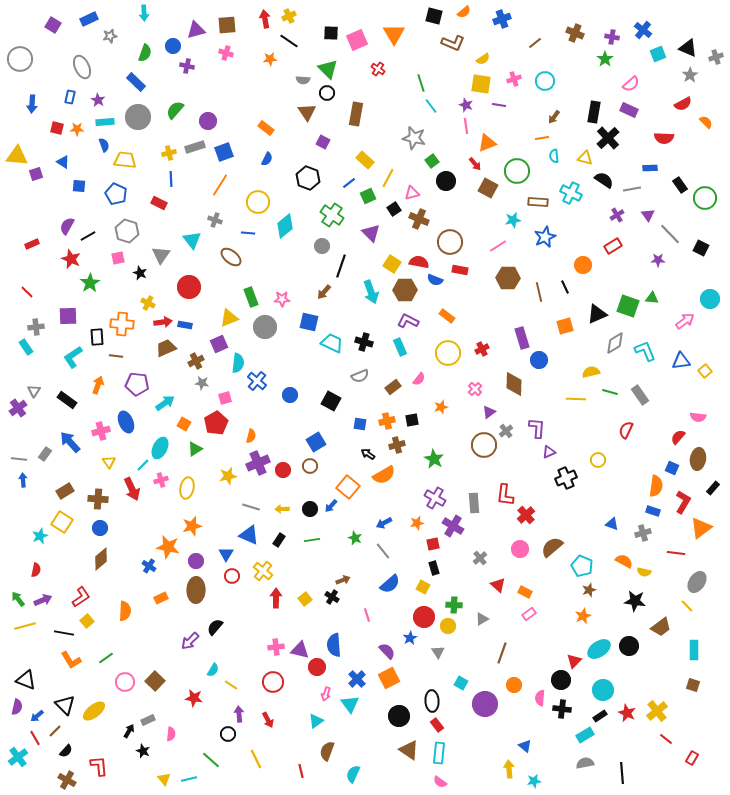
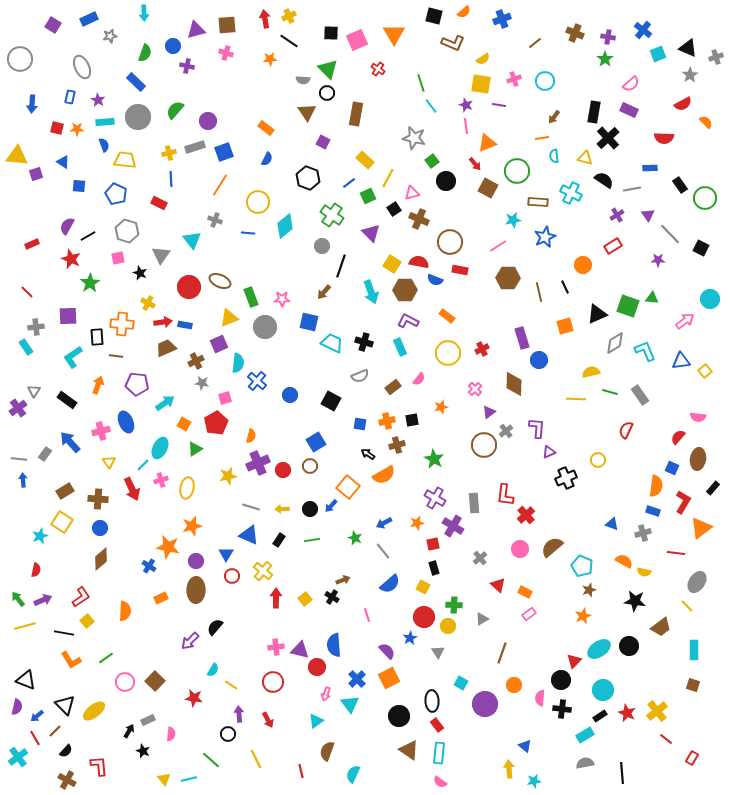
purple cross at (612, 37): moved 4 px left
brown ellipse at (231, 257): moved 11 px left, 24 px down; rotated 15 degrees counterclockwise
